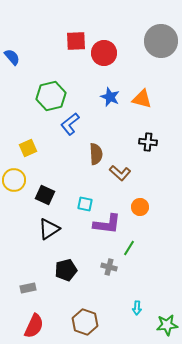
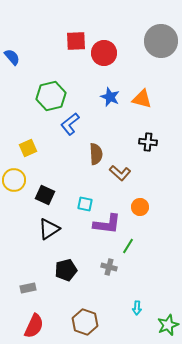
green line: moved 1 px left, 2 px up
green star: moved 1 px right; rotated 15 degrees counterclockwise
